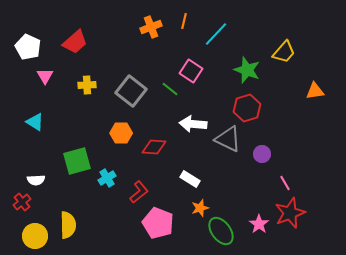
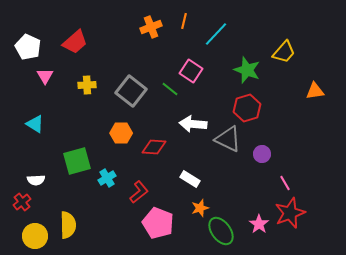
cyan triangle: moved 2 px down
